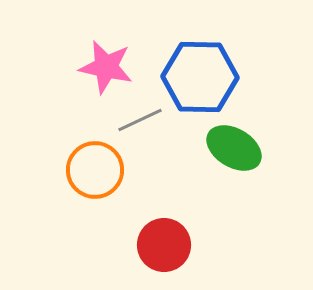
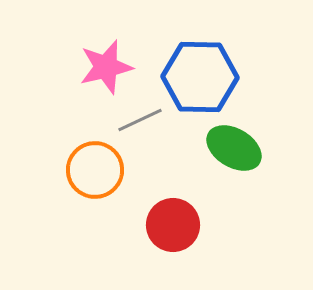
pink star: rotated 26 degrees counterclockwise
red circle: moved 9 px right, 20 px up
